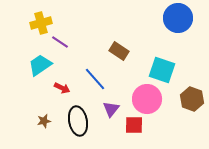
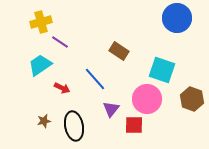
blue circle: moved 1 px left
yellow cross: moved 1 px up
black ellipse: moved 4 px left, 5 px down
